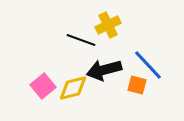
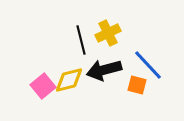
yellow cross: moved 8 px down
black line: rotated 56 degrees clockwise
yellow diamond: moved 4 px left, 8 px up
